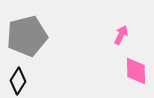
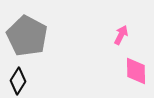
gray pentagon: rotated 30 degrees counterclockwise
